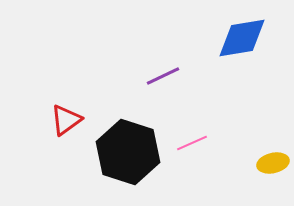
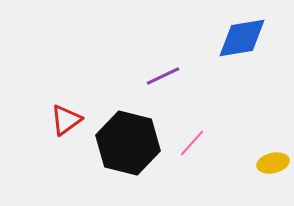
pink line: rotated 24 degrees counterclockwise
black hexagon: moved 9 px up; rotated 4 degrees counterclockwise
